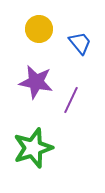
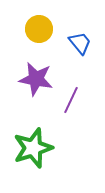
purple star: moved 3 px up
